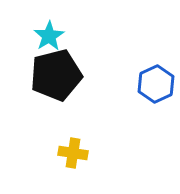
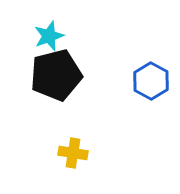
cyan star: rotated 12 degrees clockwise
blue hexagon: moved 5 px left, 3 px up; rotated 6 degrees counterclockwise
